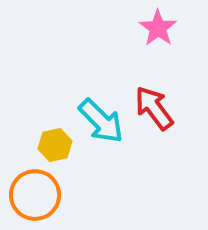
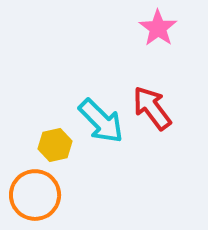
red arrow: moved 2 px left
